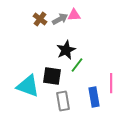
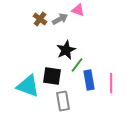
pink triangle: moved 4 px right, 5 px up; rotated 24 degrees clockwise
blue rectangle: moved 5 px left, 17 px up
